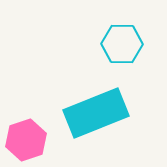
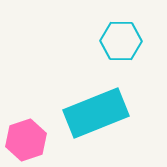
cyan hexagon: moved 1 px left, 3 px up
